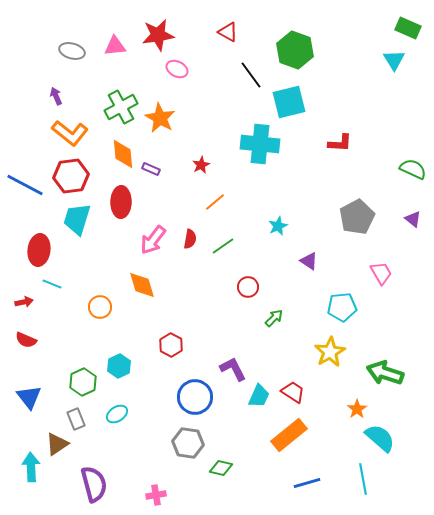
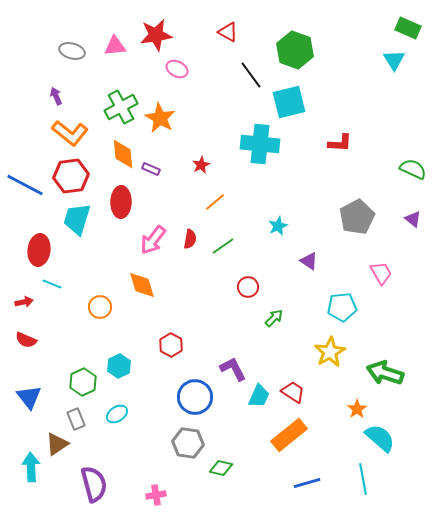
red star at (158, 35): moved 2 px left
